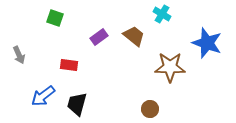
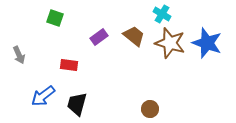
brown star: moved 24 px up; rotated 16 degrees clockwise
